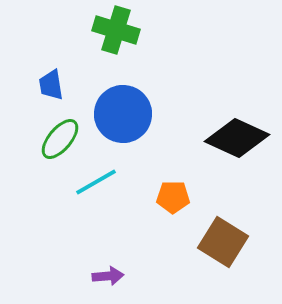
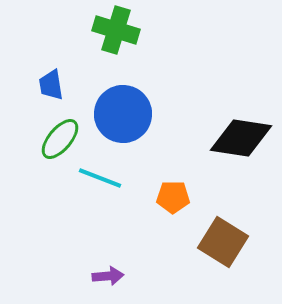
black diamond: moved 4 px right; rotated 16 degrees counterclockwise
cyan line: moved 4 px right, 4 px up; rotated 51 degrees clockwise
